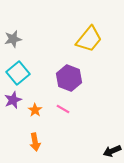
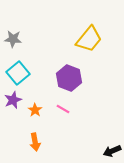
gray star: rotated 18 degrees clockwise
